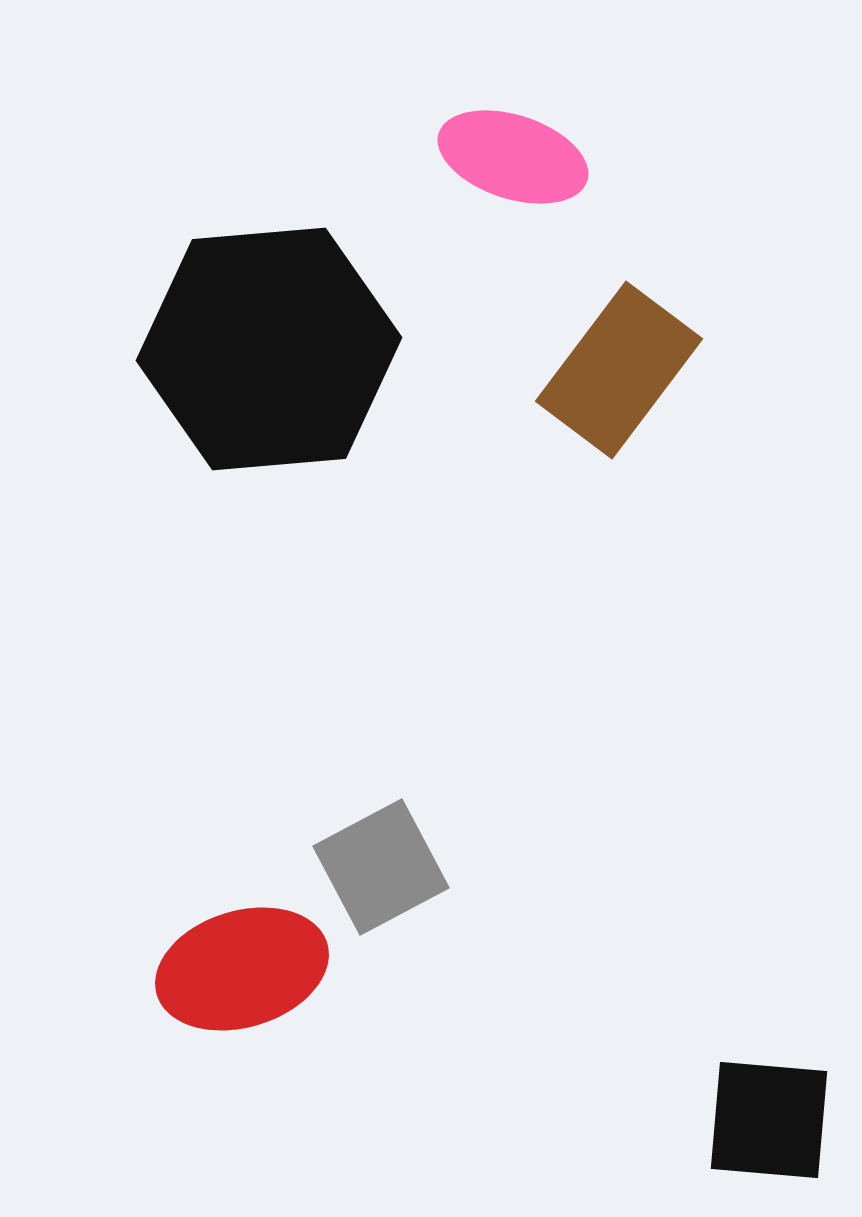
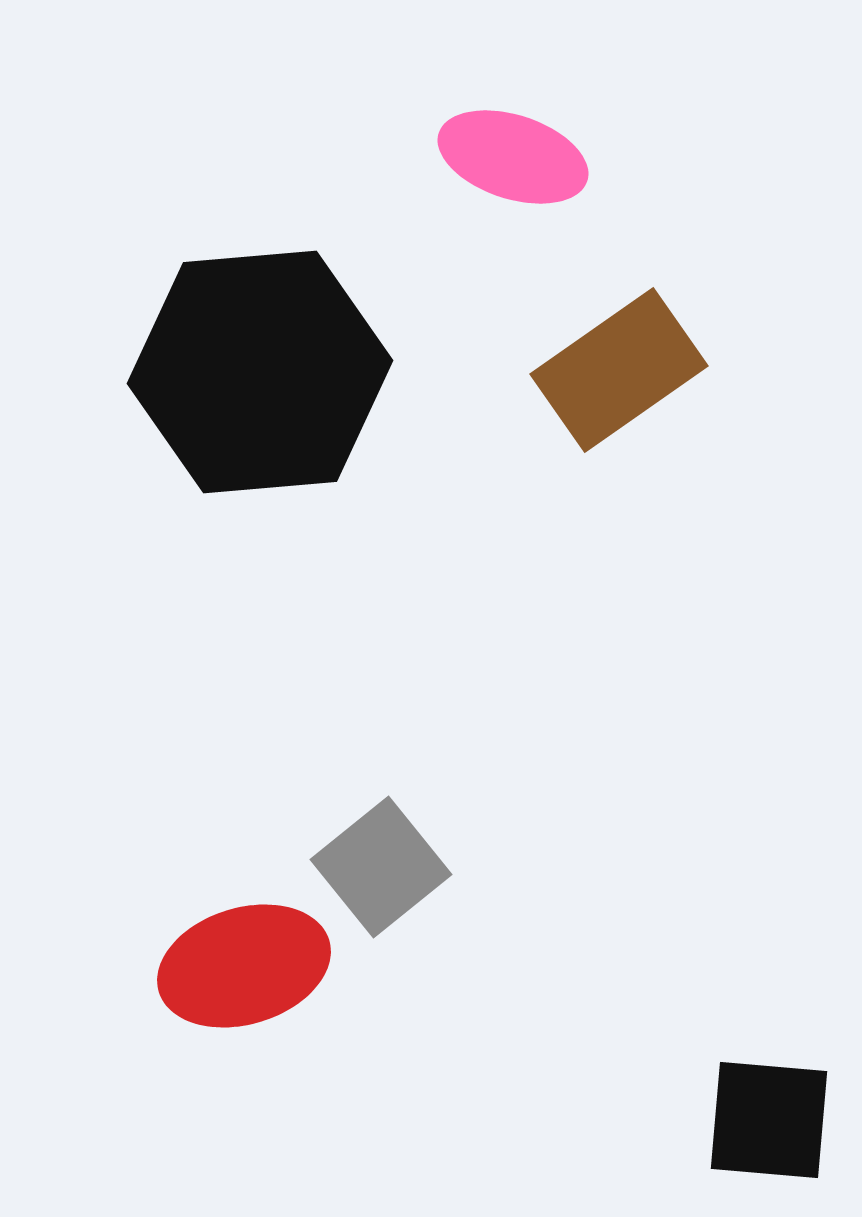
black hexagon: moved 9 px left, 23 px down
brown rectangle: rotated 18 degrees clockwise
gray square: rotated 11 degrees counterclockwise
red ellipse: moved 2 px right, 3 px up
